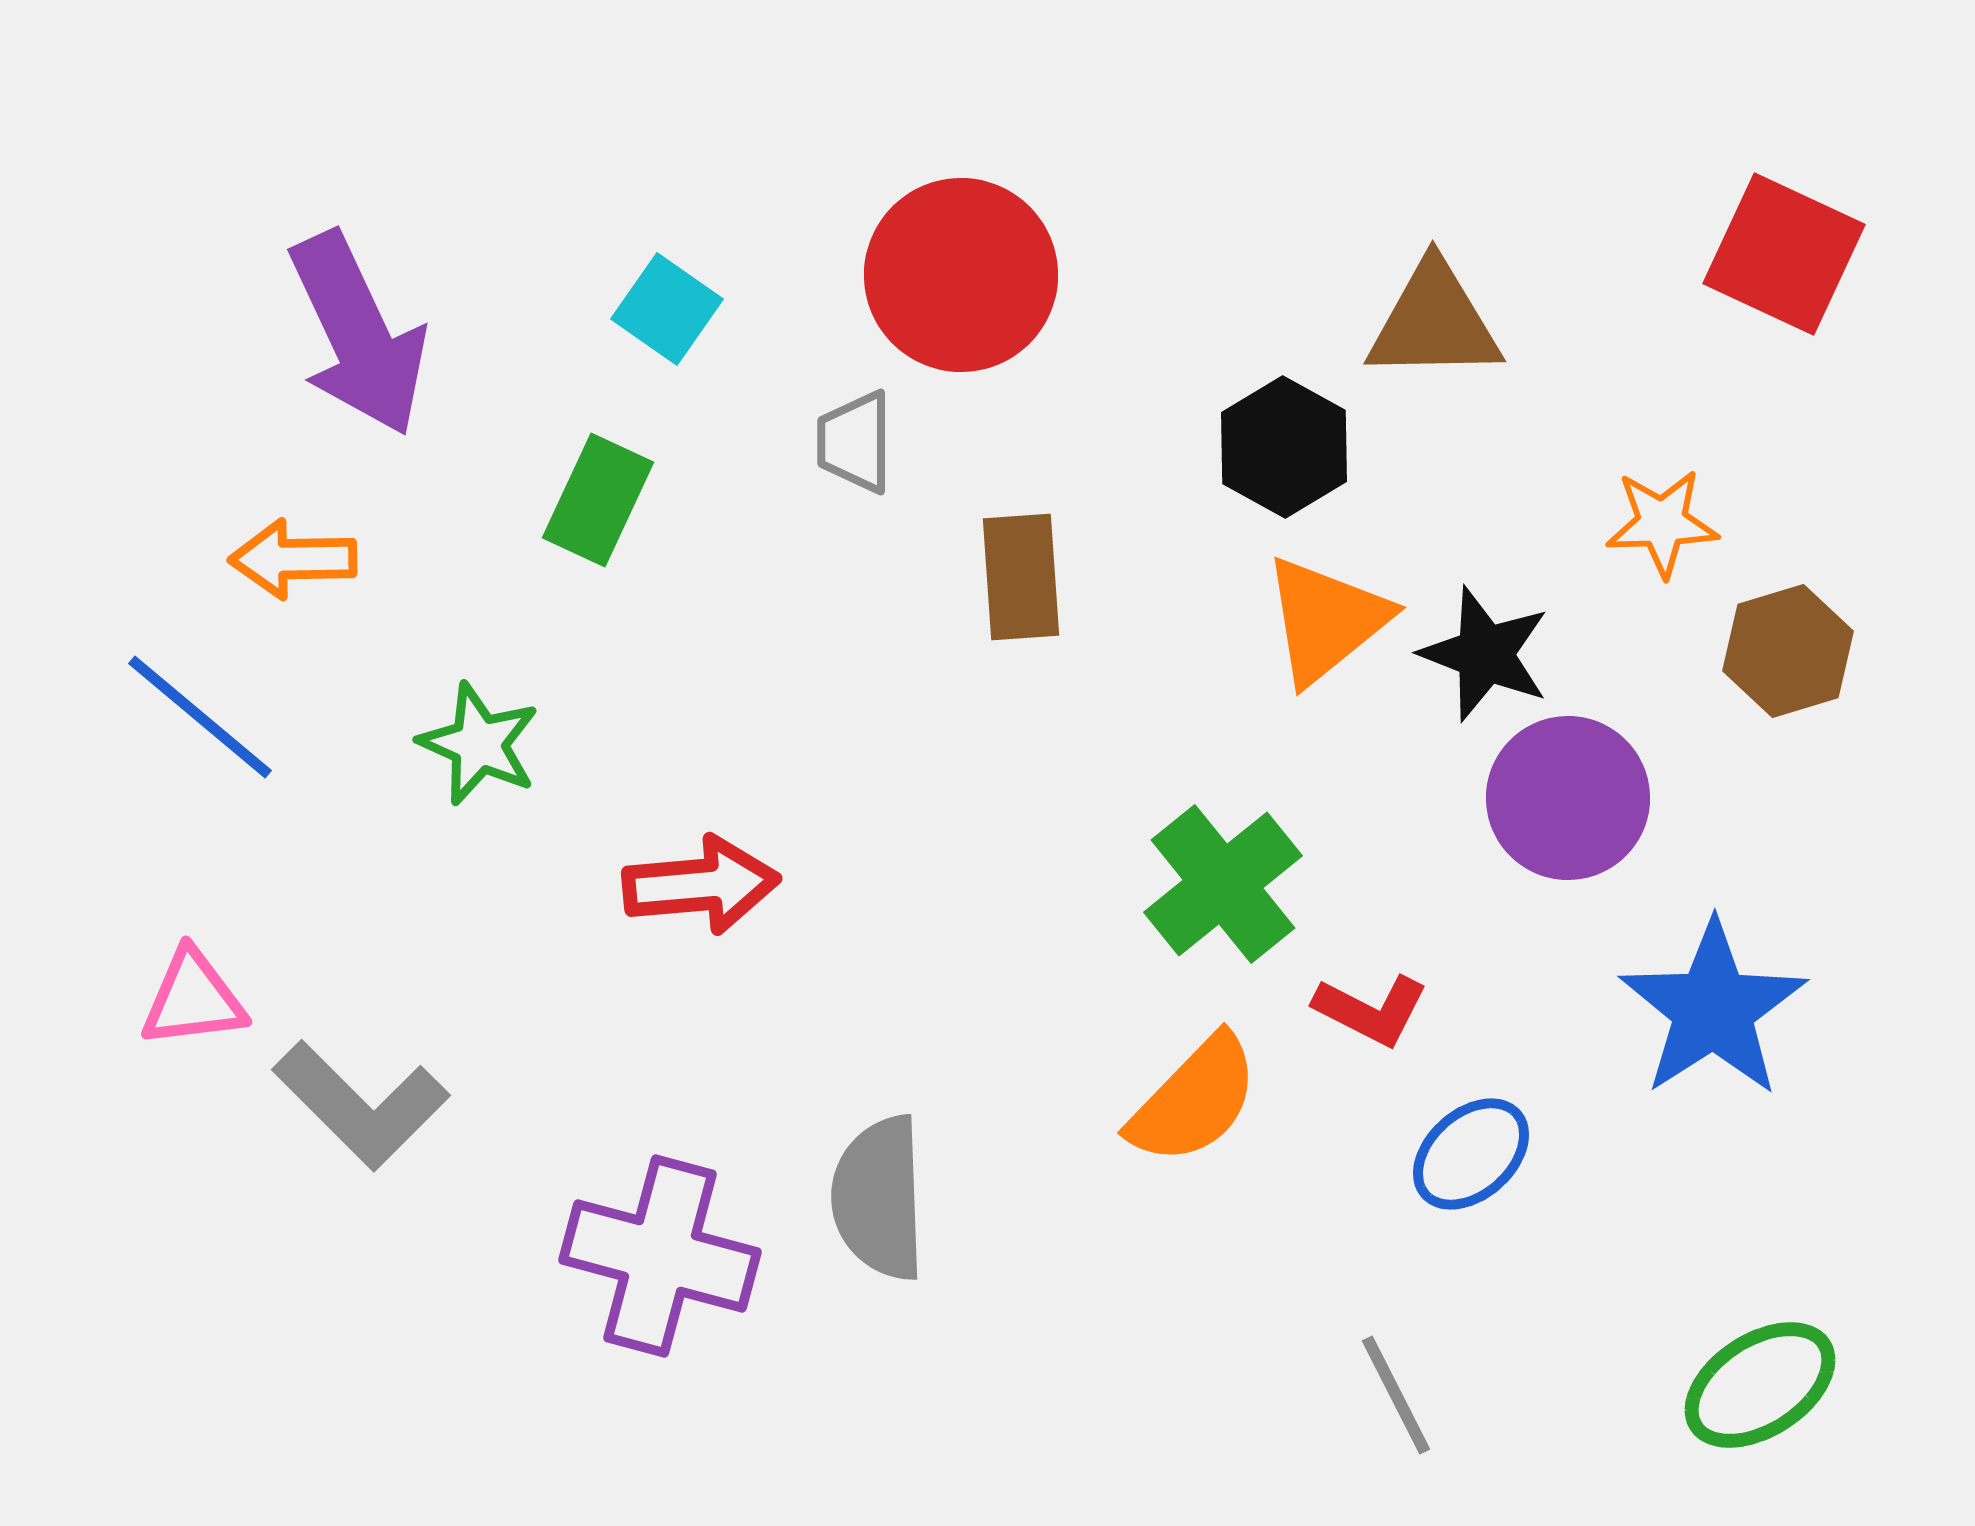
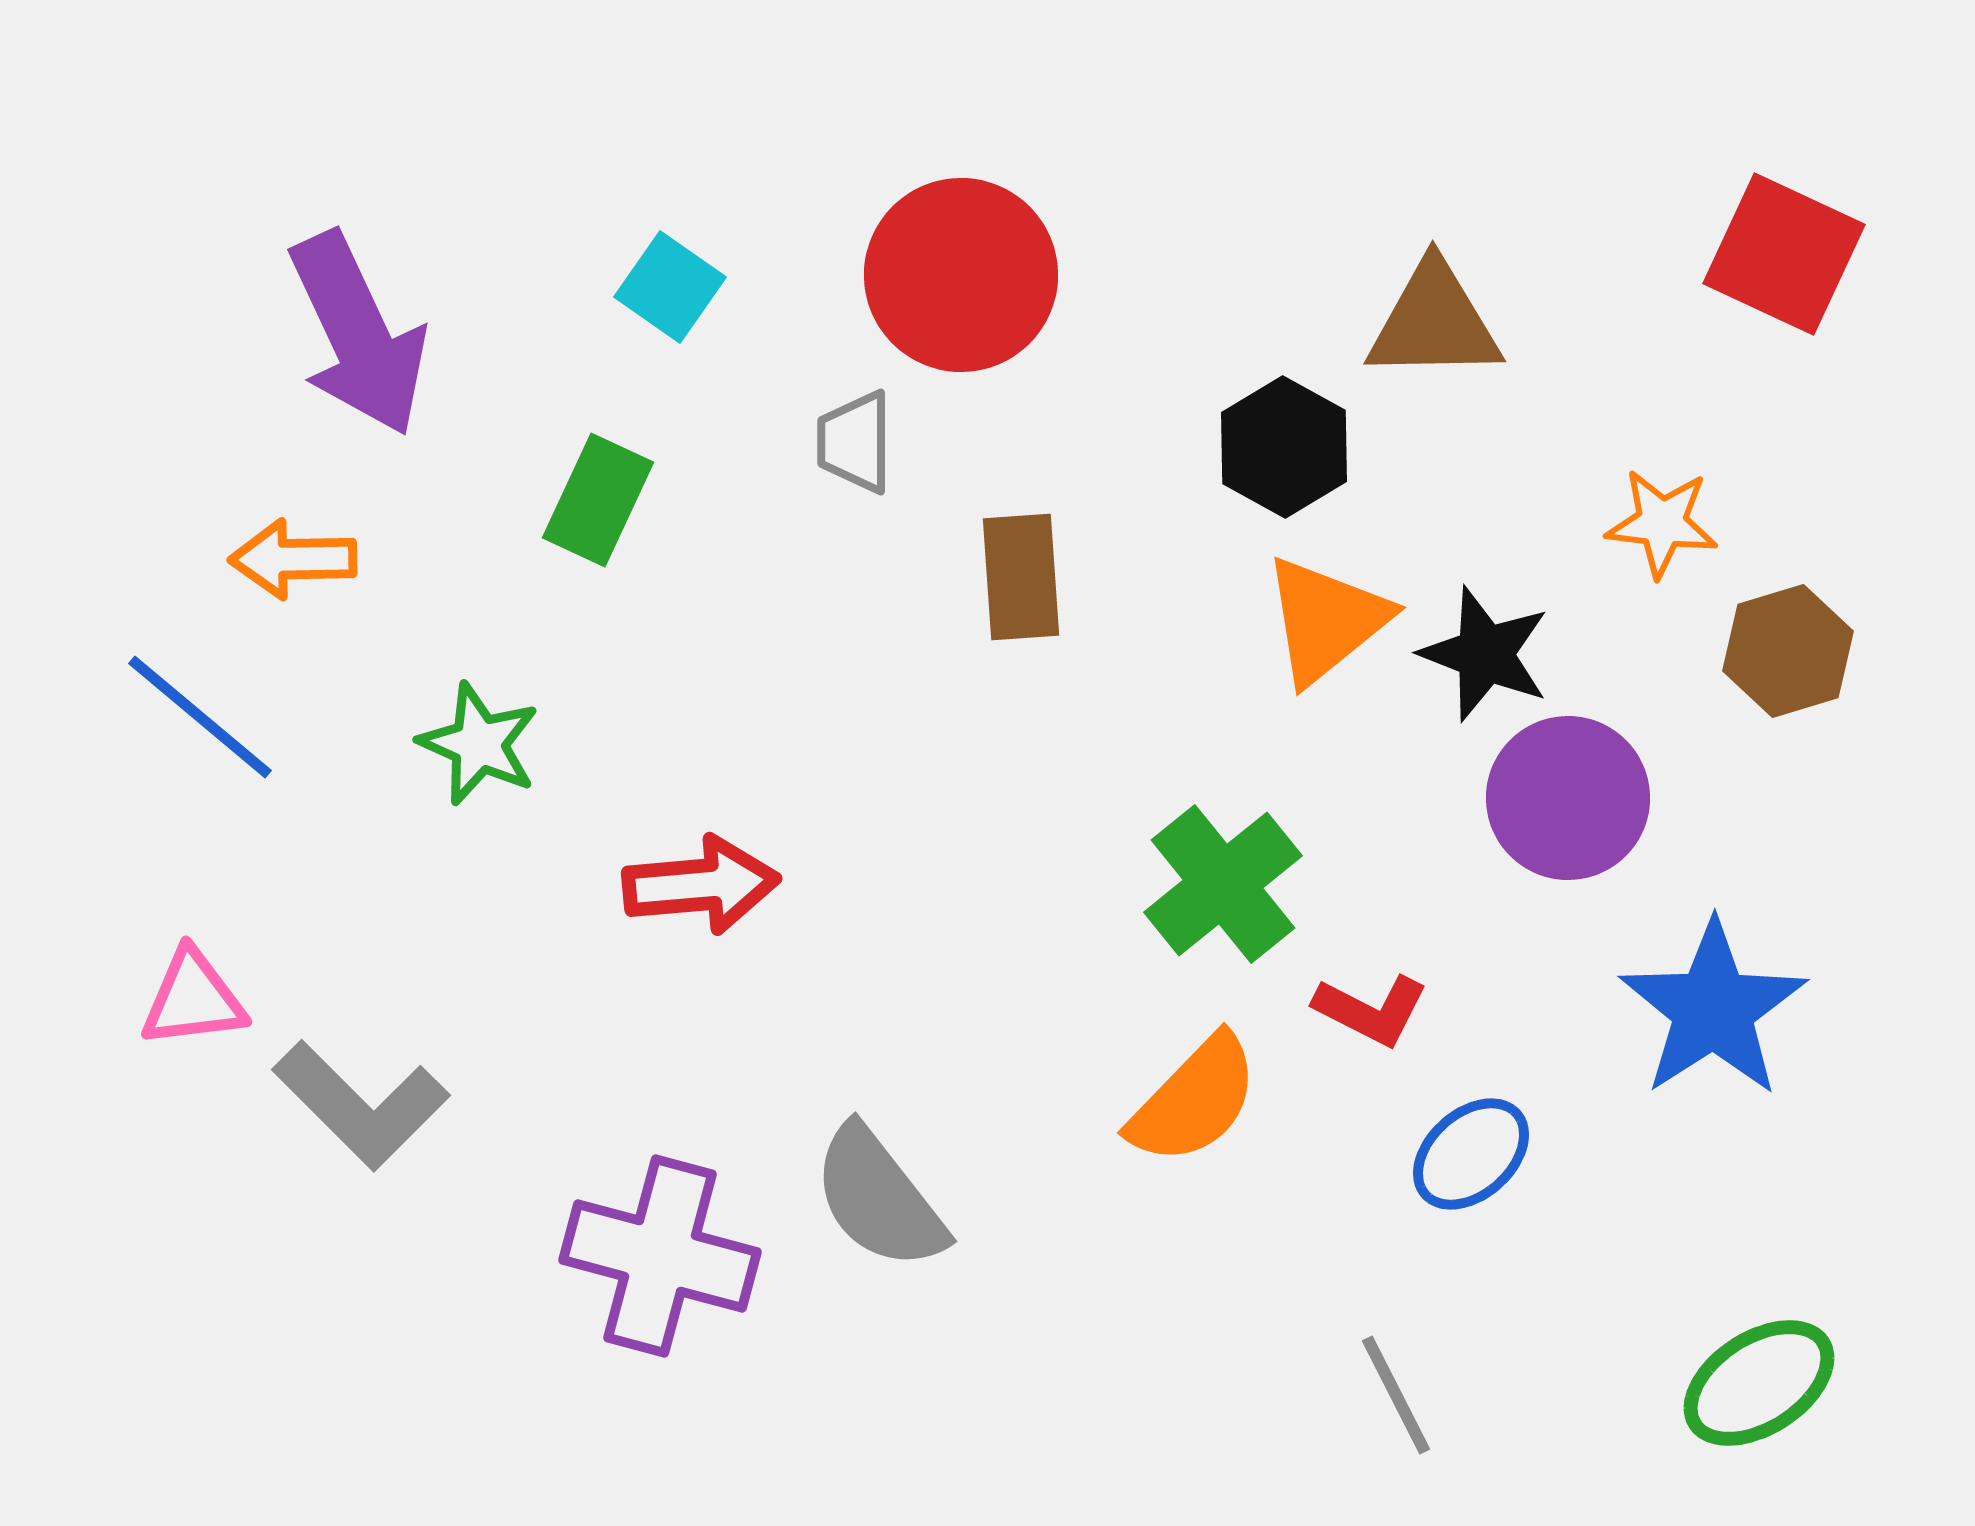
cyan square: moved 3 px right, 22 px up
orange star: rotated 9 degrees clockwise
gray semicircle: rotated 36 degrees counterclockwise
green ellipse: moved 1 px left, 2 px up
